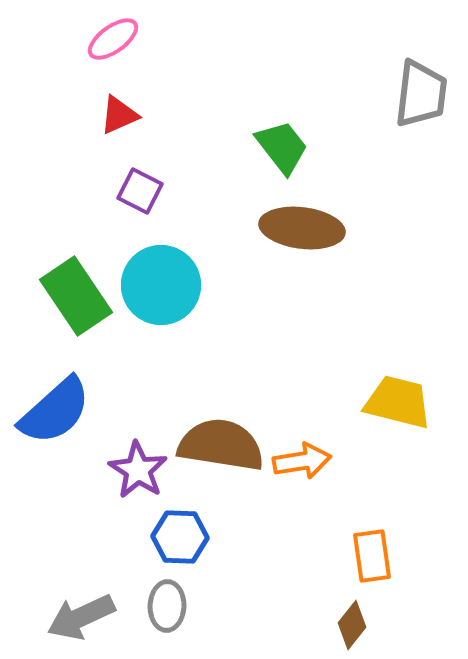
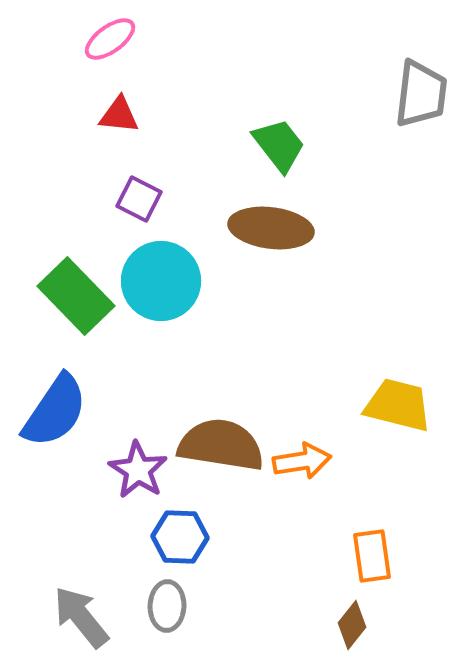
pink ellipse: moved 3 px left
red triangle: rotated 30 degrees clockwise
green trapezoid: moved 3 px left, 2 px up
purple square: moved 1 px left, 8 px down
brown ellipse: moved 31 px left
cyan circle: moved 4 px up
green rectangle: rotated 10 degrees counterclockwise
yellow trapezoid: moved 3 px down
blue semicircle: rotated 14 degrees counterclockwise
gray arrow: rotated 76 degrees clockwise
